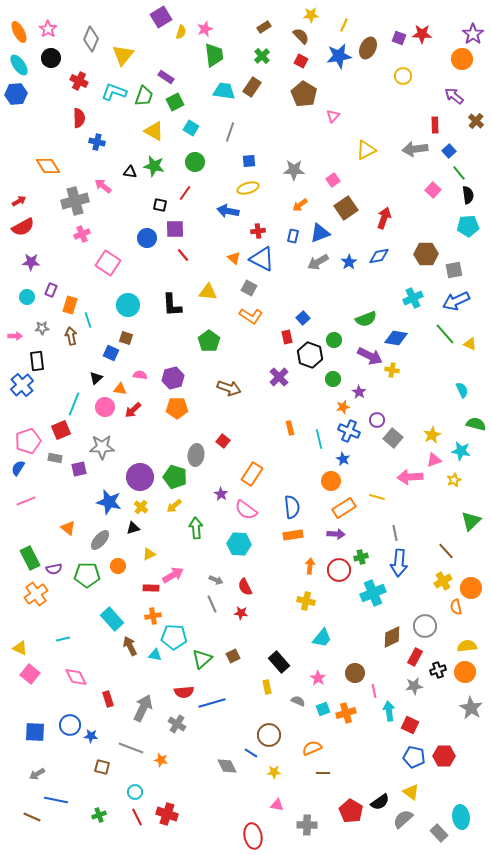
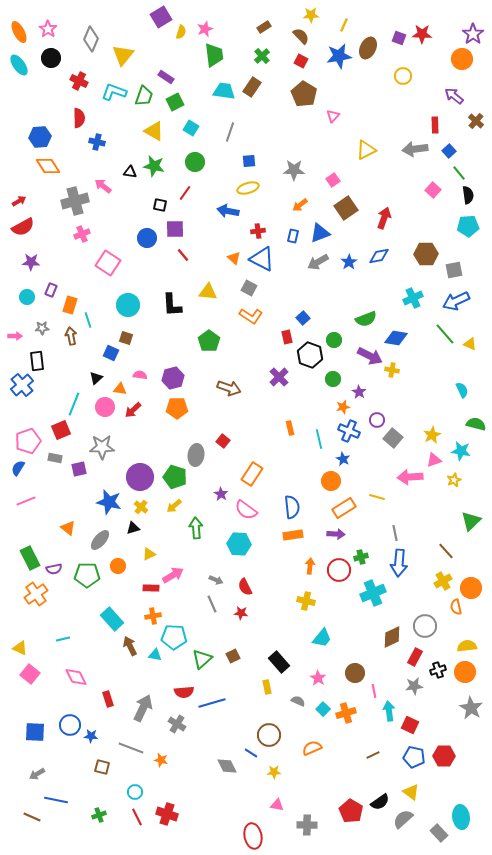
blue hexagon at (16, 94): moved 24 px right, 43 px down
cyan square at (323, 709): rotated 24 degrees counterclockwise
brown line at (323, 773): moved 50 px right, 18 px up; rotated 24 degrees counterclockwise
